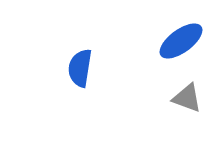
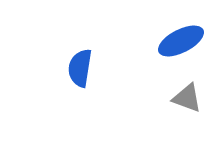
blue ellipse: rotated 9 degrees clockwise
